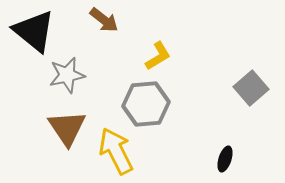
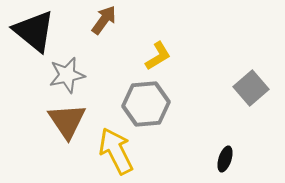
brown arrow: rotated 92 degrees counterclockwise
brown triangle: moved 7 px up
